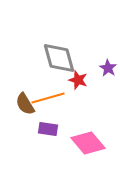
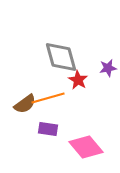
gray diamond: moved 2 px right, 1 px up
purple star: rotated 30 degrees clockwise
red star: rotated 12 degrees clockwise
brown semicircle: rotated 95 degrees counterclockwise
pink diamond: moved 2 px left, 4 px down
